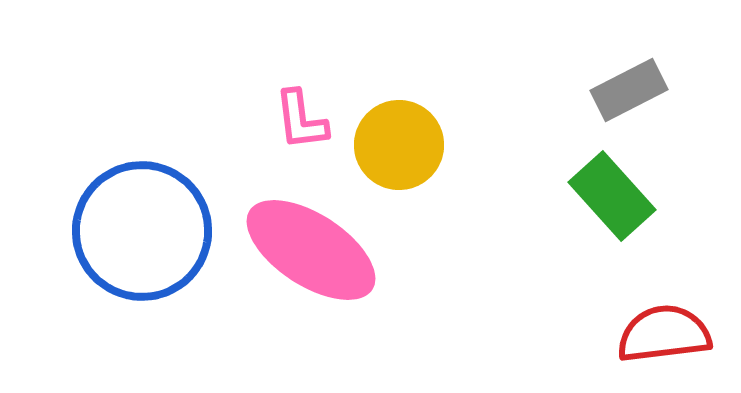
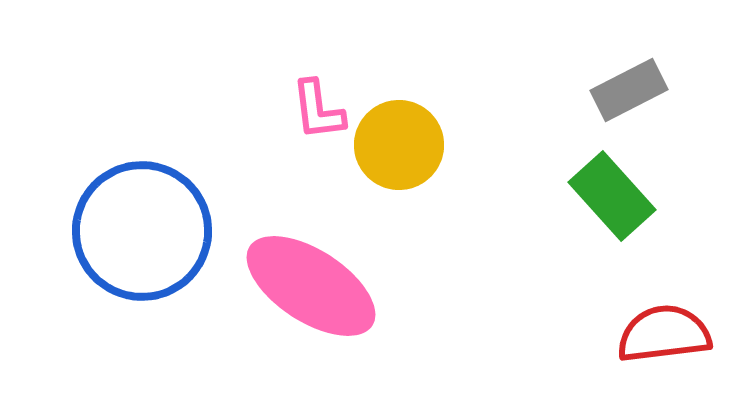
pink L-shape: moved 17 px right, 10 px up
pink ellipse: moved 36 px down
